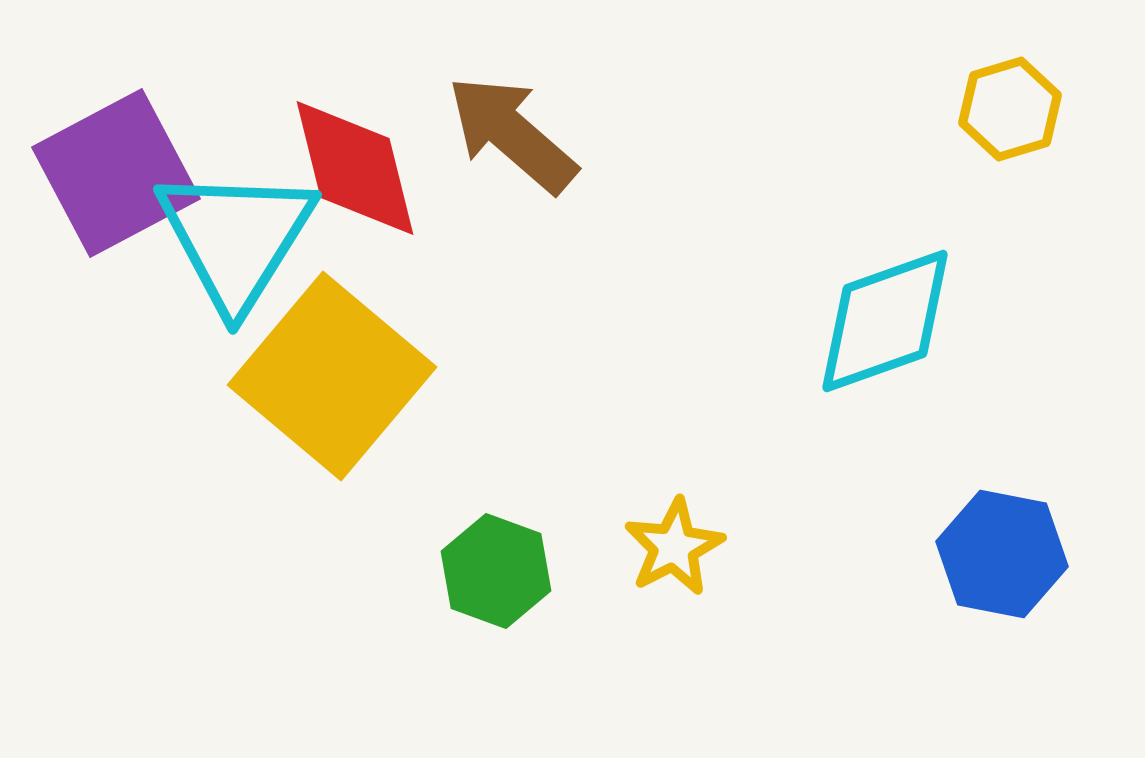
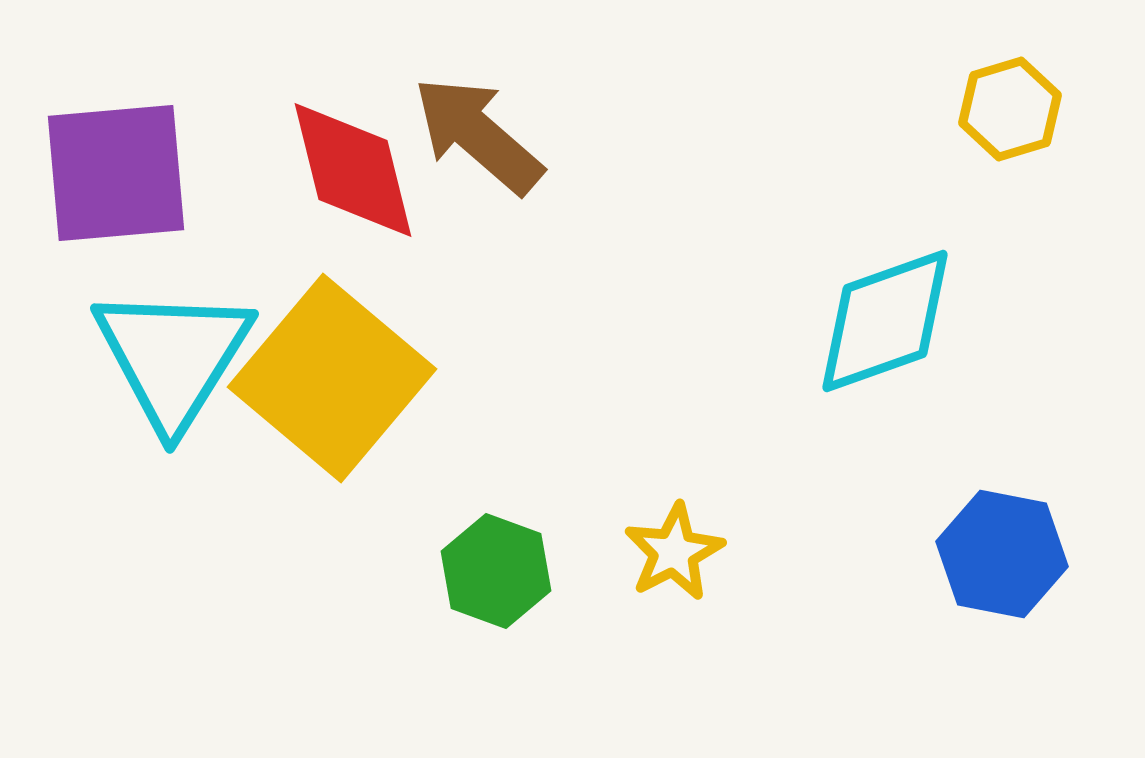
brown arrow: moved 34 px left, 1 px down
red diamond: moved 2 px left, 2 px down
purple square: rotated 23 degrees clockwise
cyan triangle: moved 63 px left, 119 px down
yellow square: moved 2 px down
yellow star: moved 5 px down
